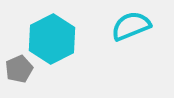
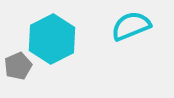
gray pentagon: moved 1 px left, 3 px up
